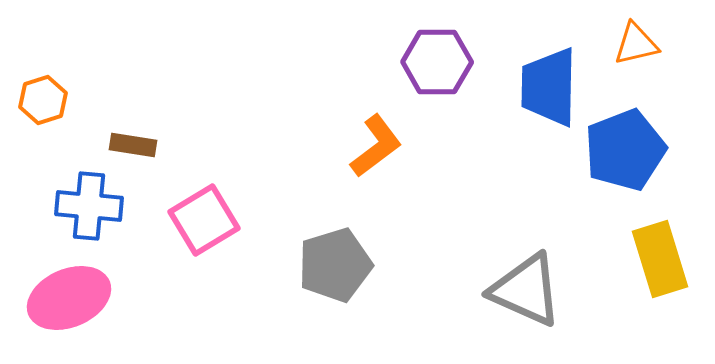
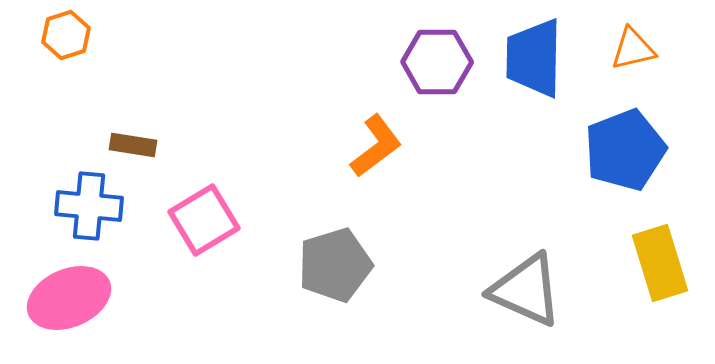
orange triangle: moved 3 px left, 5 px down
blue trapezoid: moved 15 px left, 29 px up
orange hexagon: moved 23 px right, 65 px up
yellow rectangle: moved 4 px down
